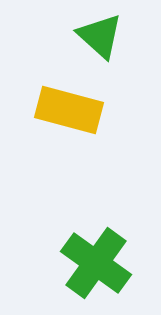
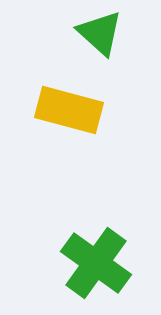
green triangle: moved 3 px up
